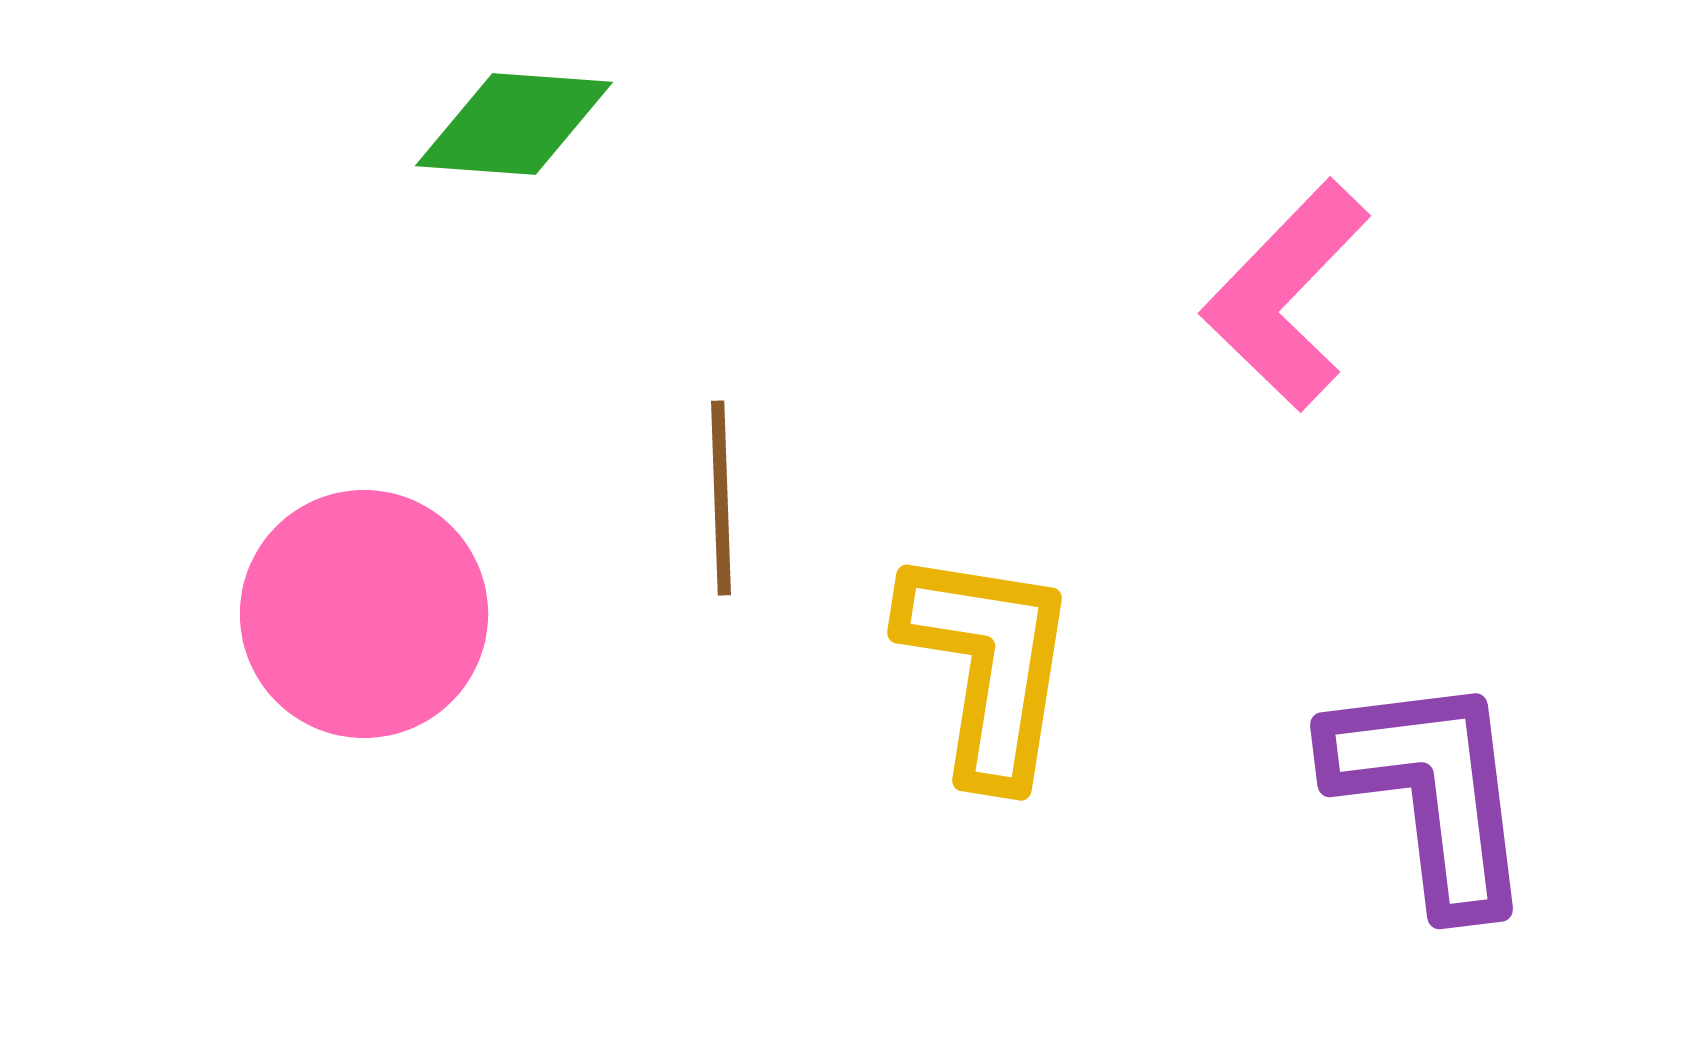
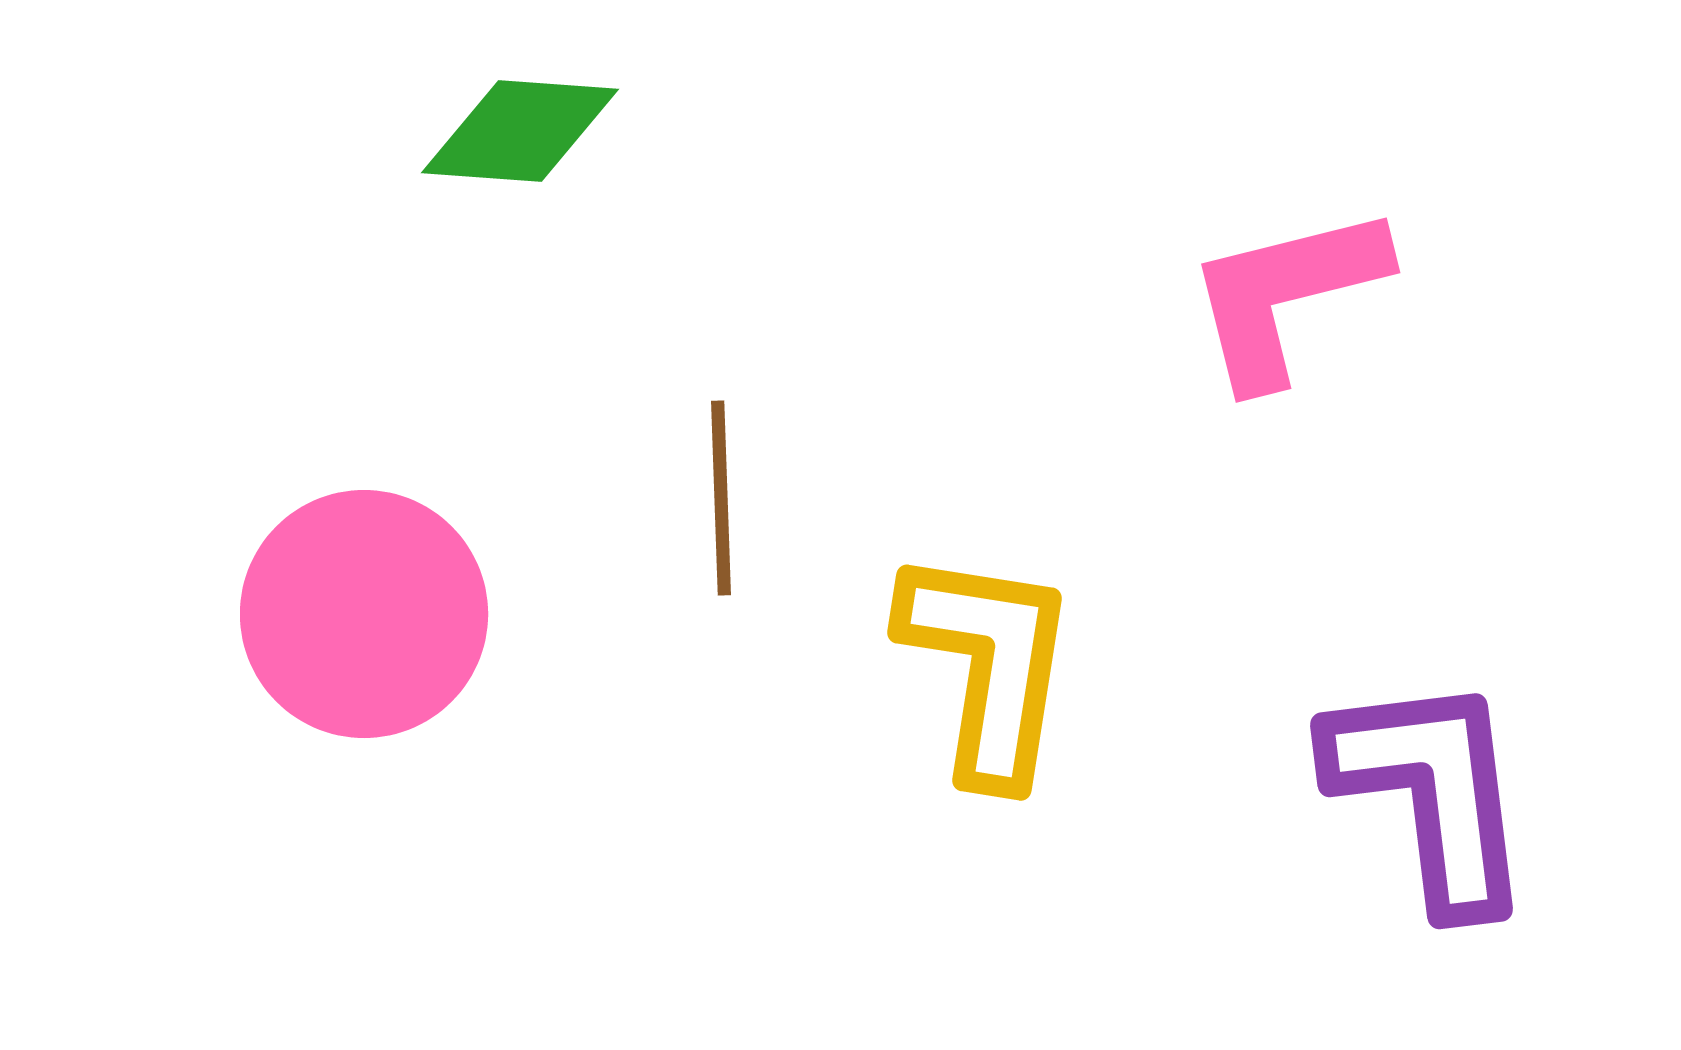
green diamond: moved 6 px right, 7 px down
pink L-shape: rotated 32 degrees clockwise
